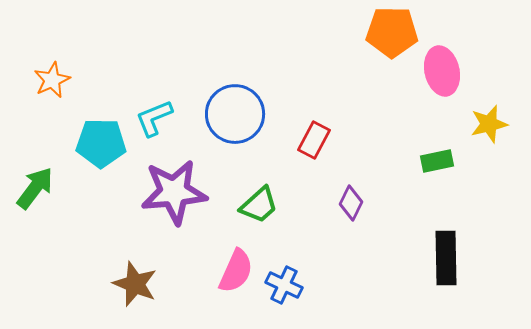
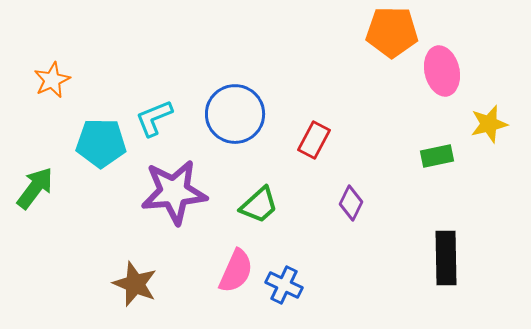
green rectangle: moved 5 px up
